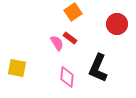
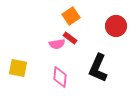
orange square: moved 2 px left, 4 px down
red circle: moved 1 px left, 2 px down
pink semicircle: moved 1 px down; rotated 112 degrees clockwise
yellow square: moved 1 px right
pink diamond: moved 7 px left
